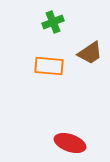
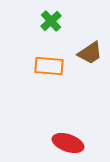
green cross: moved 2 px left, 1 px up; rotated 20 degrees counterclockwise
red ellipse: moved 2 px left
